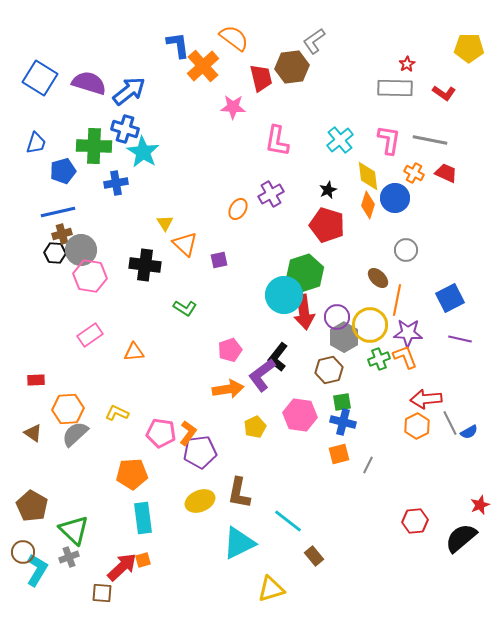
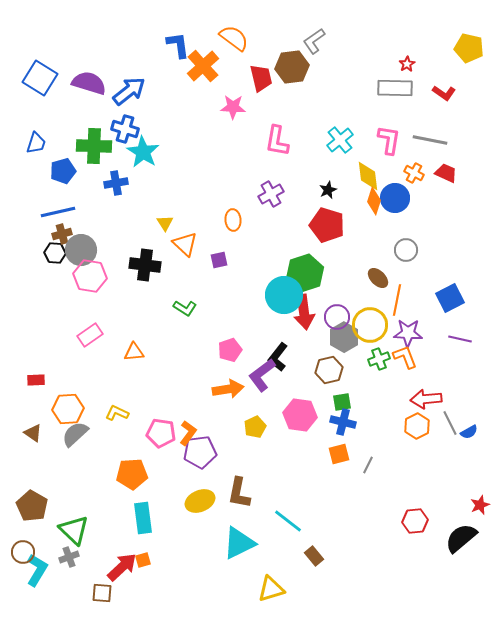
yellow pentagon at (469, 48): rotated 12 degrees clockwise
orange diamond at (368, 205): moved 6 px right, 4 px up
orange ellipse at (238, 209): moved 5 px left, 11 px down; rotated 35 degrees counterclockwise
